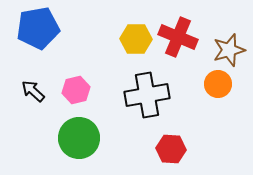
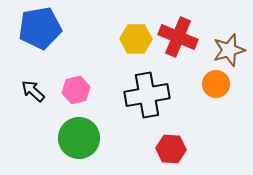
blue pentagon: moved 2 px right
orange circle: moved 2 px left
